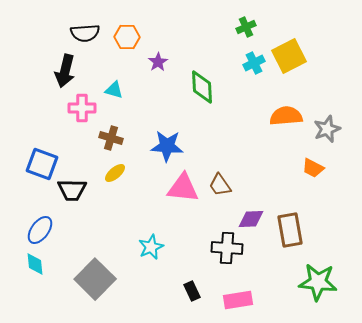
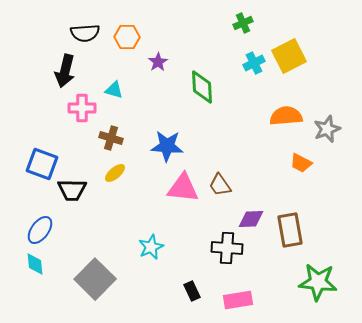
green cross: moved 3 px left, 4 px up
orange trapezoid: moved 12 px left, 5 px up
